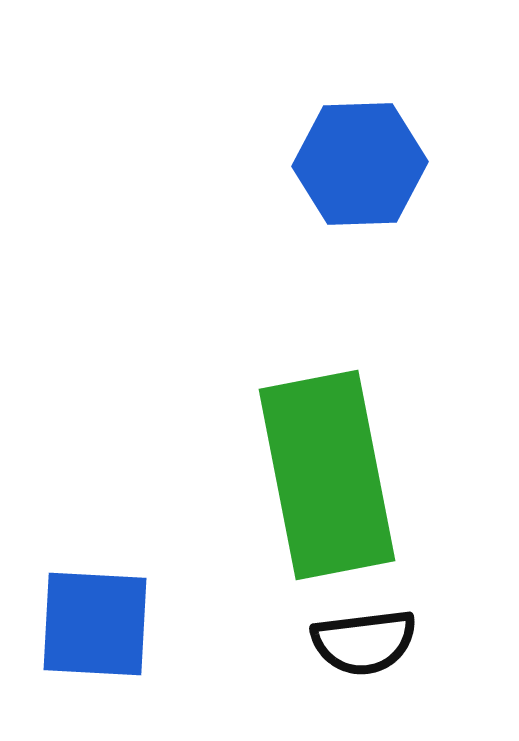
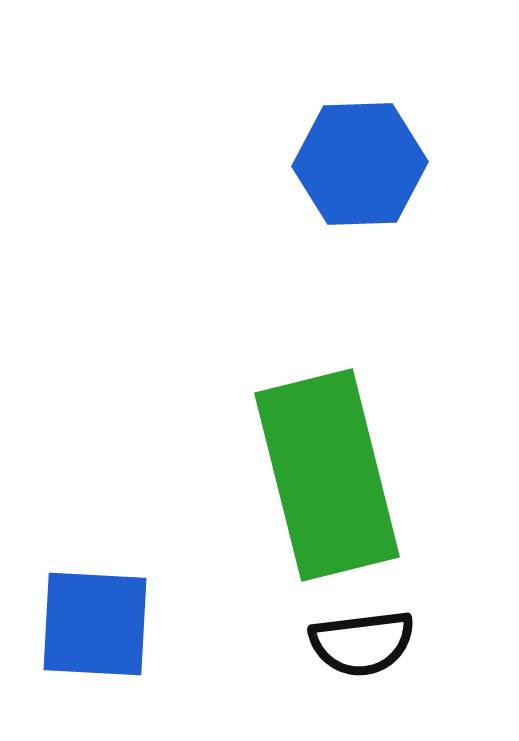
green rectangle: rotated 3 degrees counterclockwise
black semicircle: moved 2 px left, 1 px down
